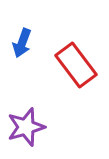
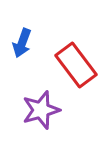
purple star: moved 15 px right, 17 px up
